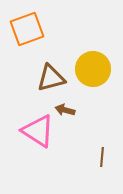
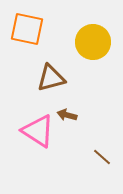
orange square: rotated 32 degrees clockwise
yellow circle: moved 27 px up
brown arrow: moved 2 px right, 5 px down
brown line: rotated 54 degrees counterclockwise
